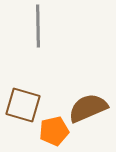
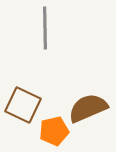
gray line: moved 7 px right, 2 px down
brown square: rotated 9 degrees clockwise
